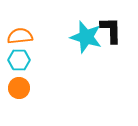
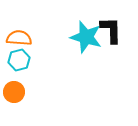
orange semicircle: moved 1 px left, 2 px down; rotated 10 degrees clockwise
cyan hexagon: rotated 15 degrees counterclockwise
orange circle: moved 5 px left, 4 px down
